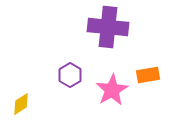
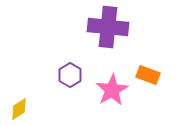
orange rectangle: rotated 30 degrees clockwise
yellow diamond: moved 2 px left, 5 px down
